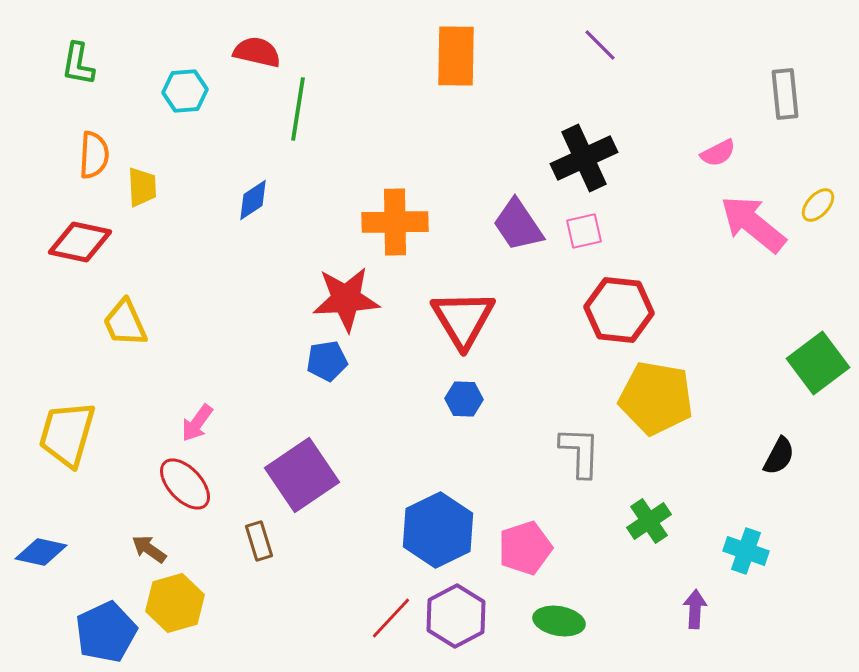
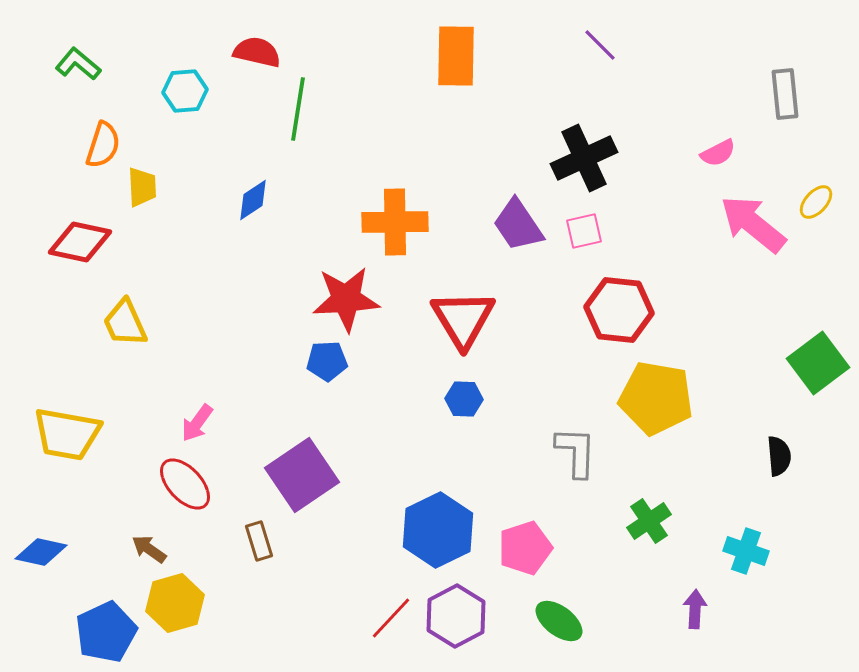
green L-shape at (78, 64): rotated 120 degrees clockwise
orange semicircle at (94, 155): moved 9 px right, 10 px up; rotated 15 degrees clockwise
yellow ellipse at (818, 205): moved 2 px left, 3 px up
blue pentagon at (327, 361): rotated 6 degrees clockwise
yellow trapezoid at (67, 434): rotated 96 degrees counterclockwise
gray L-shape at (580, 452): moved 4 px left
black semicircle at (779, 456): rotated 33 degrees counterclockwise
green ellipse at (559, 621): rotated 27 degrees clockwise
